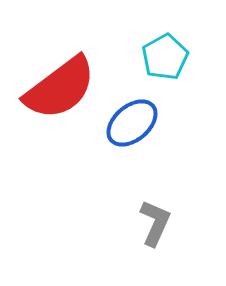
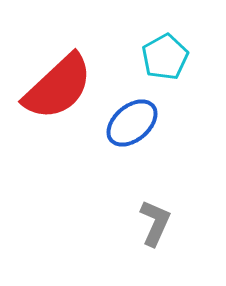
red semicircle: moved 2 px left, 1 px up; rotated 6 degrees counterclockwise
